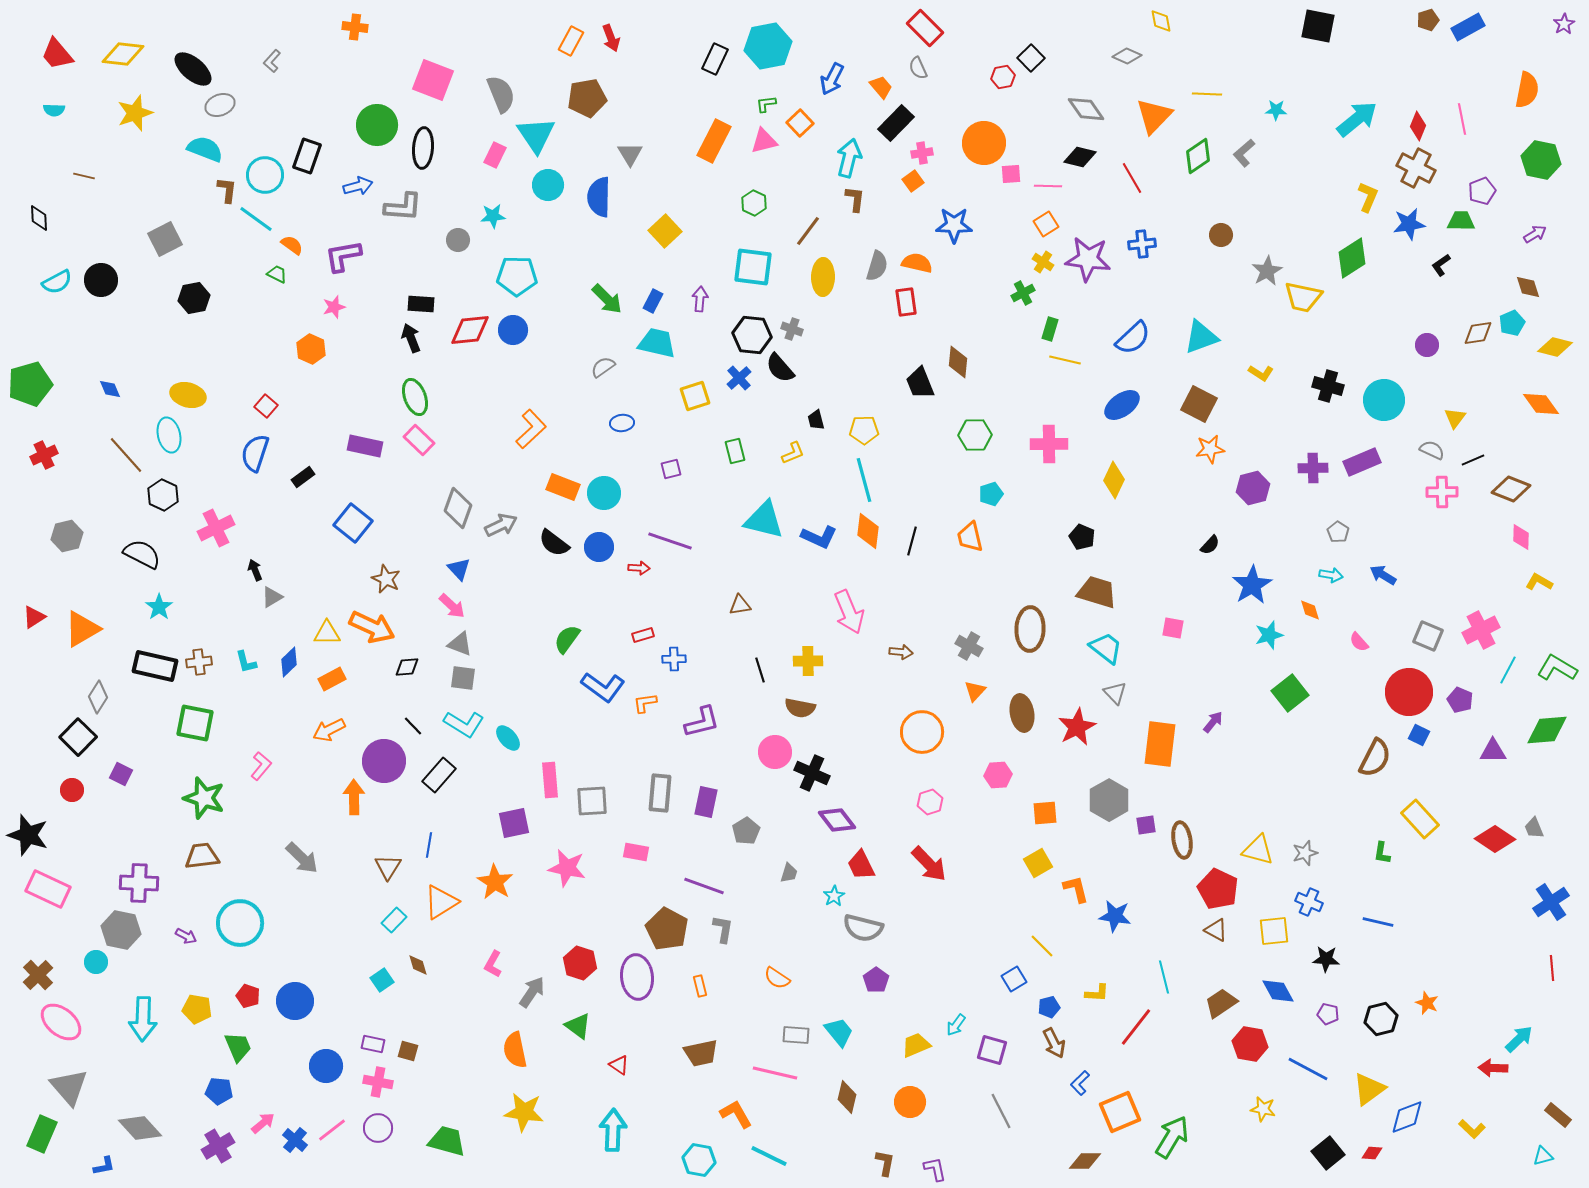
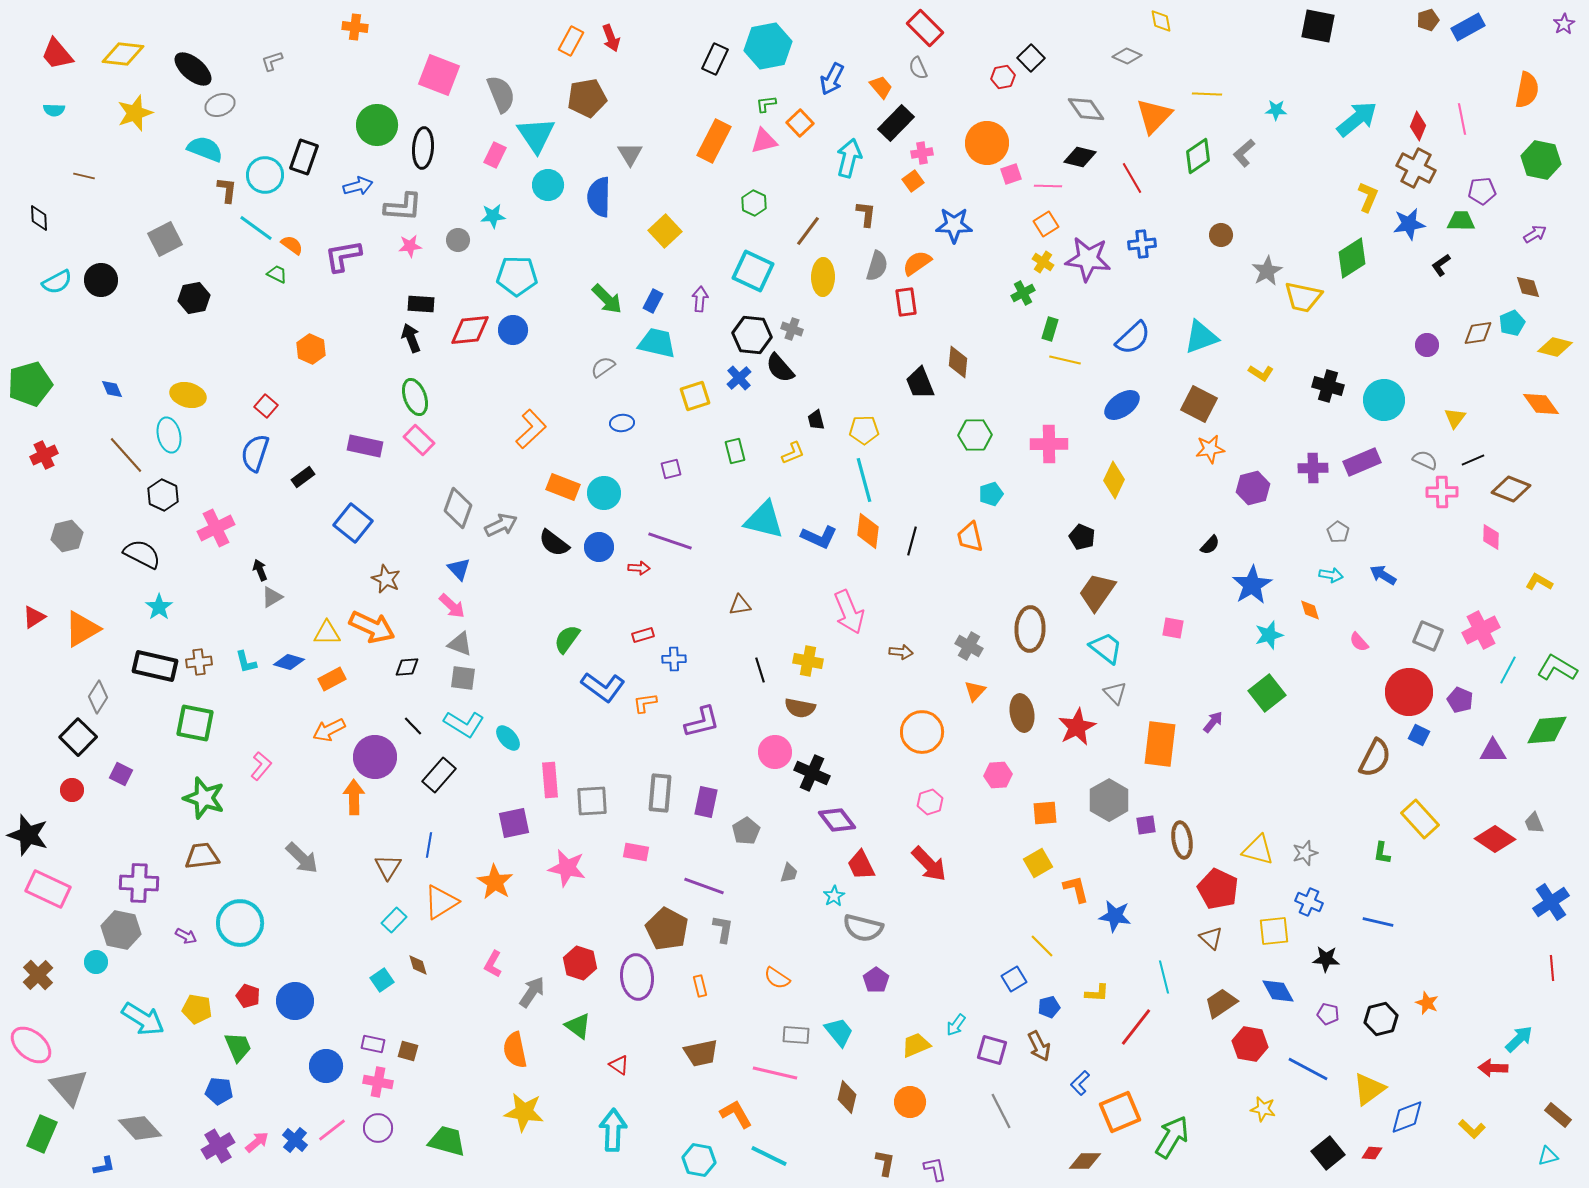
gray L-shape at (272, 61): rotated 30 degrees clockwise
pink square at (433, 80): moved 6 px right, 5 px up
orange circle at (984, 143): moved 3 px right
black rectangle at (307, 156): moved 3 px left, 1 px down
pink square at (1011, 174): rotated 15 degrees counterclockwise
purple pentagon at (1482, 191): rotated 16 degrees clockwise
brown L-shape at (855, 199): moved 11 px right, 15 px down
cyan line at (256, 219): moved 9 px down
orange semicircle at (917, 263): rotated 48 degrees counterclockwise
cyan square at (753, 267): moved 4 px down; rotated 18 degrees clockwise
pink star at (334, 307): moved 76 px right, 61 px up; rotated 10 degrees clockwise
blue diamond at (110, 389): moved 2 px right
gray semicircle at (1432, 450): moved 7 px left, 10 px down
pink diamond at (1521, 537): moved 30 px left
black arrow at (255, 570): moved 5 px right
brown trapezoid at (1097, 592): rotated 72 degrees counterclockwise
yellow cross at (808, 661): rotated 12 degrees clockwise
blue diamond at (289, 662): rotated 60 degrees clockwise
green square at (1290, 693): moved 23 px left
purple circle at (384, 761): moved 9 px left, 4 px up
gray trapezoid at (1534, 828): moved 5 px up
brown triangle at (1216, 930): moved 5 px left, 8 px down; rotated 15 degrees clockwise
cyan arrow at (143, 1019): rotated 60 degrees counterclockwise
pink ellipse at (61, 1022): moved 30 px left, 23 px down
brown arrow at (1054, 1043): moved 15 px left, 3 px down
pink arrow at (263, 1123): moved 6 px left, 19 px down
cyan triangle at (1543, 1156): moved 5 px right
